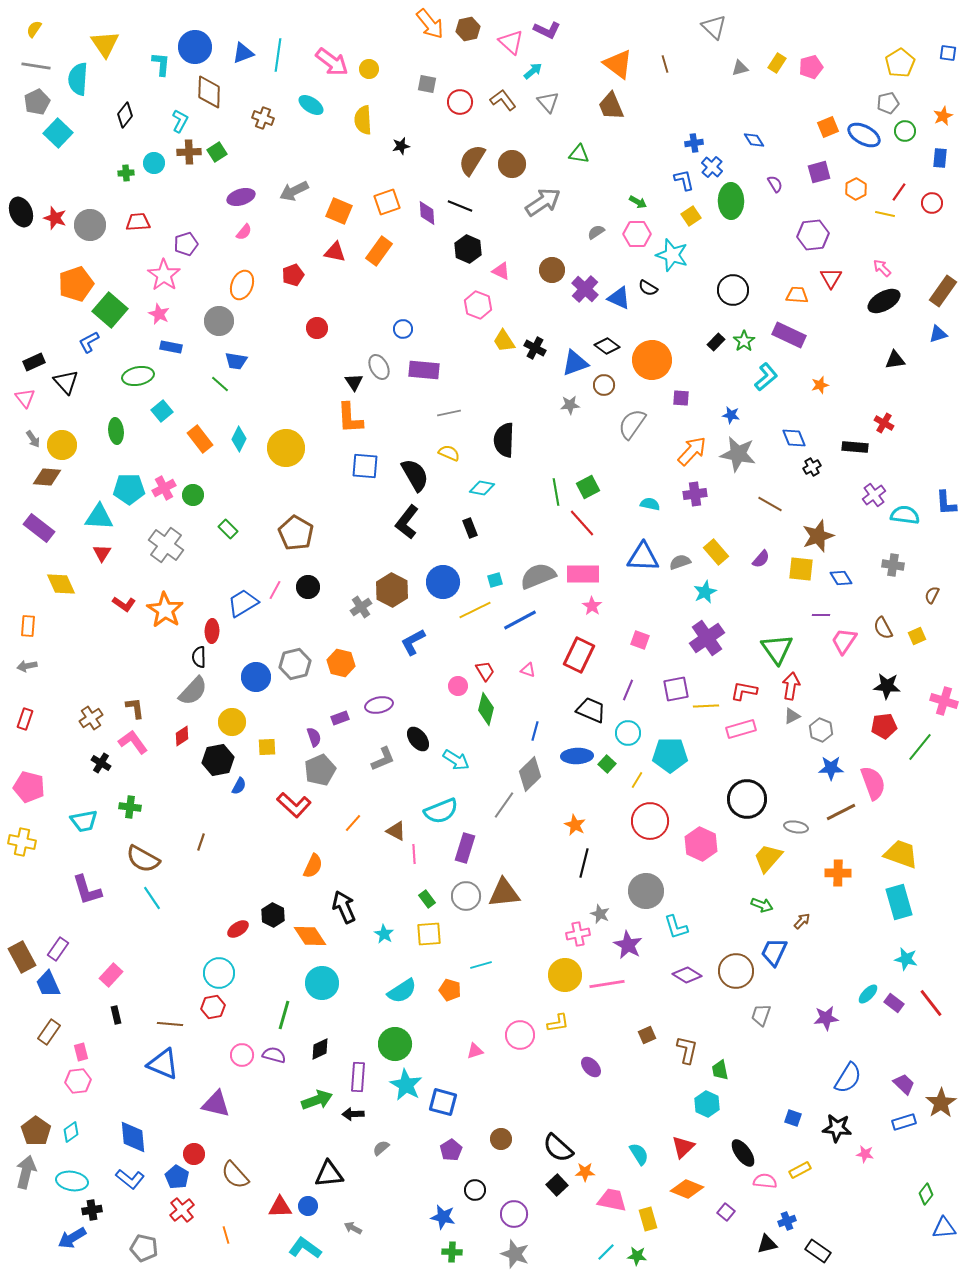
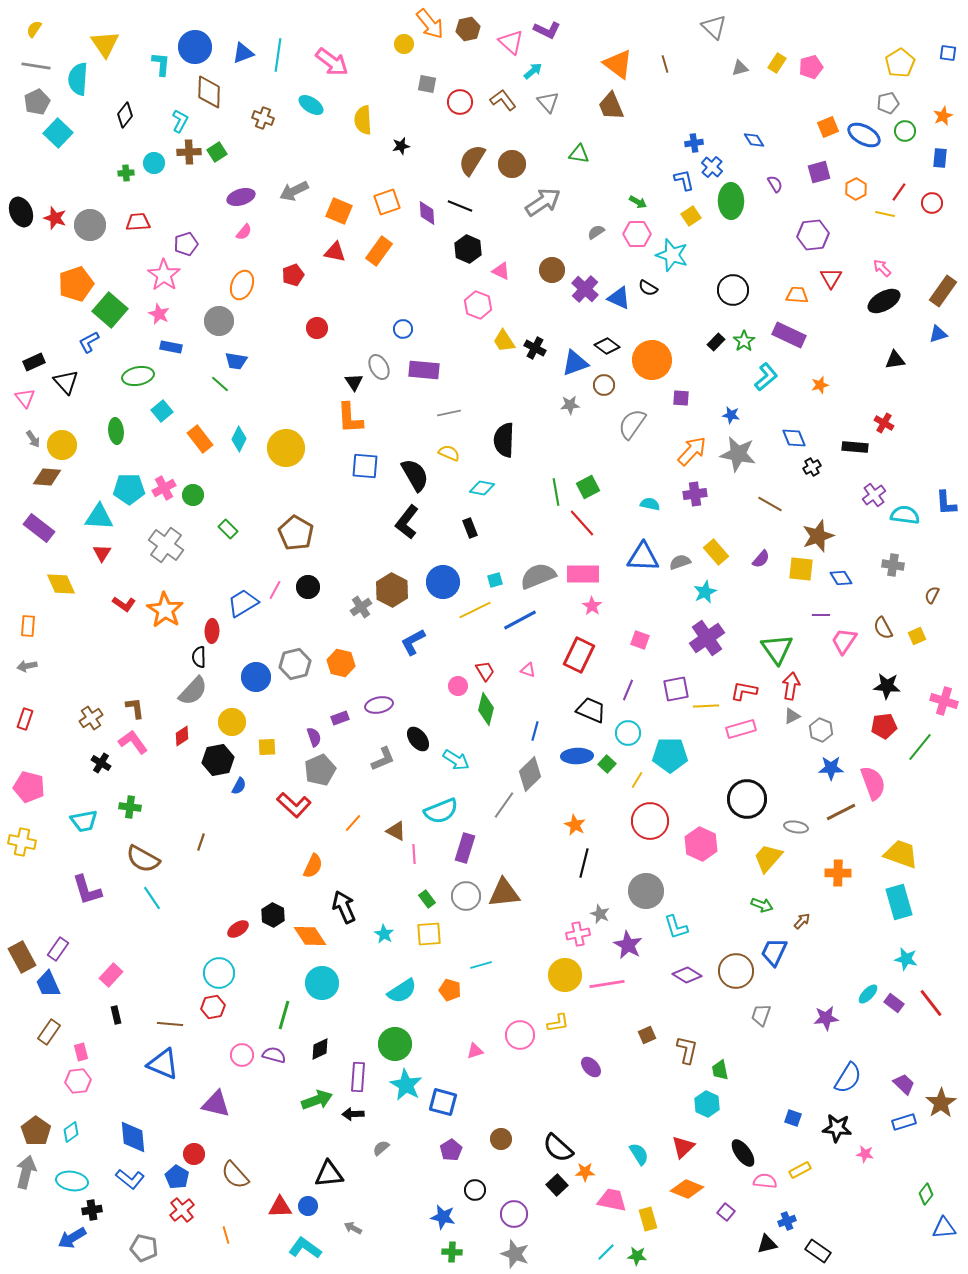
yellow circle at (369, 69): moved 35 px right, 25 px up
